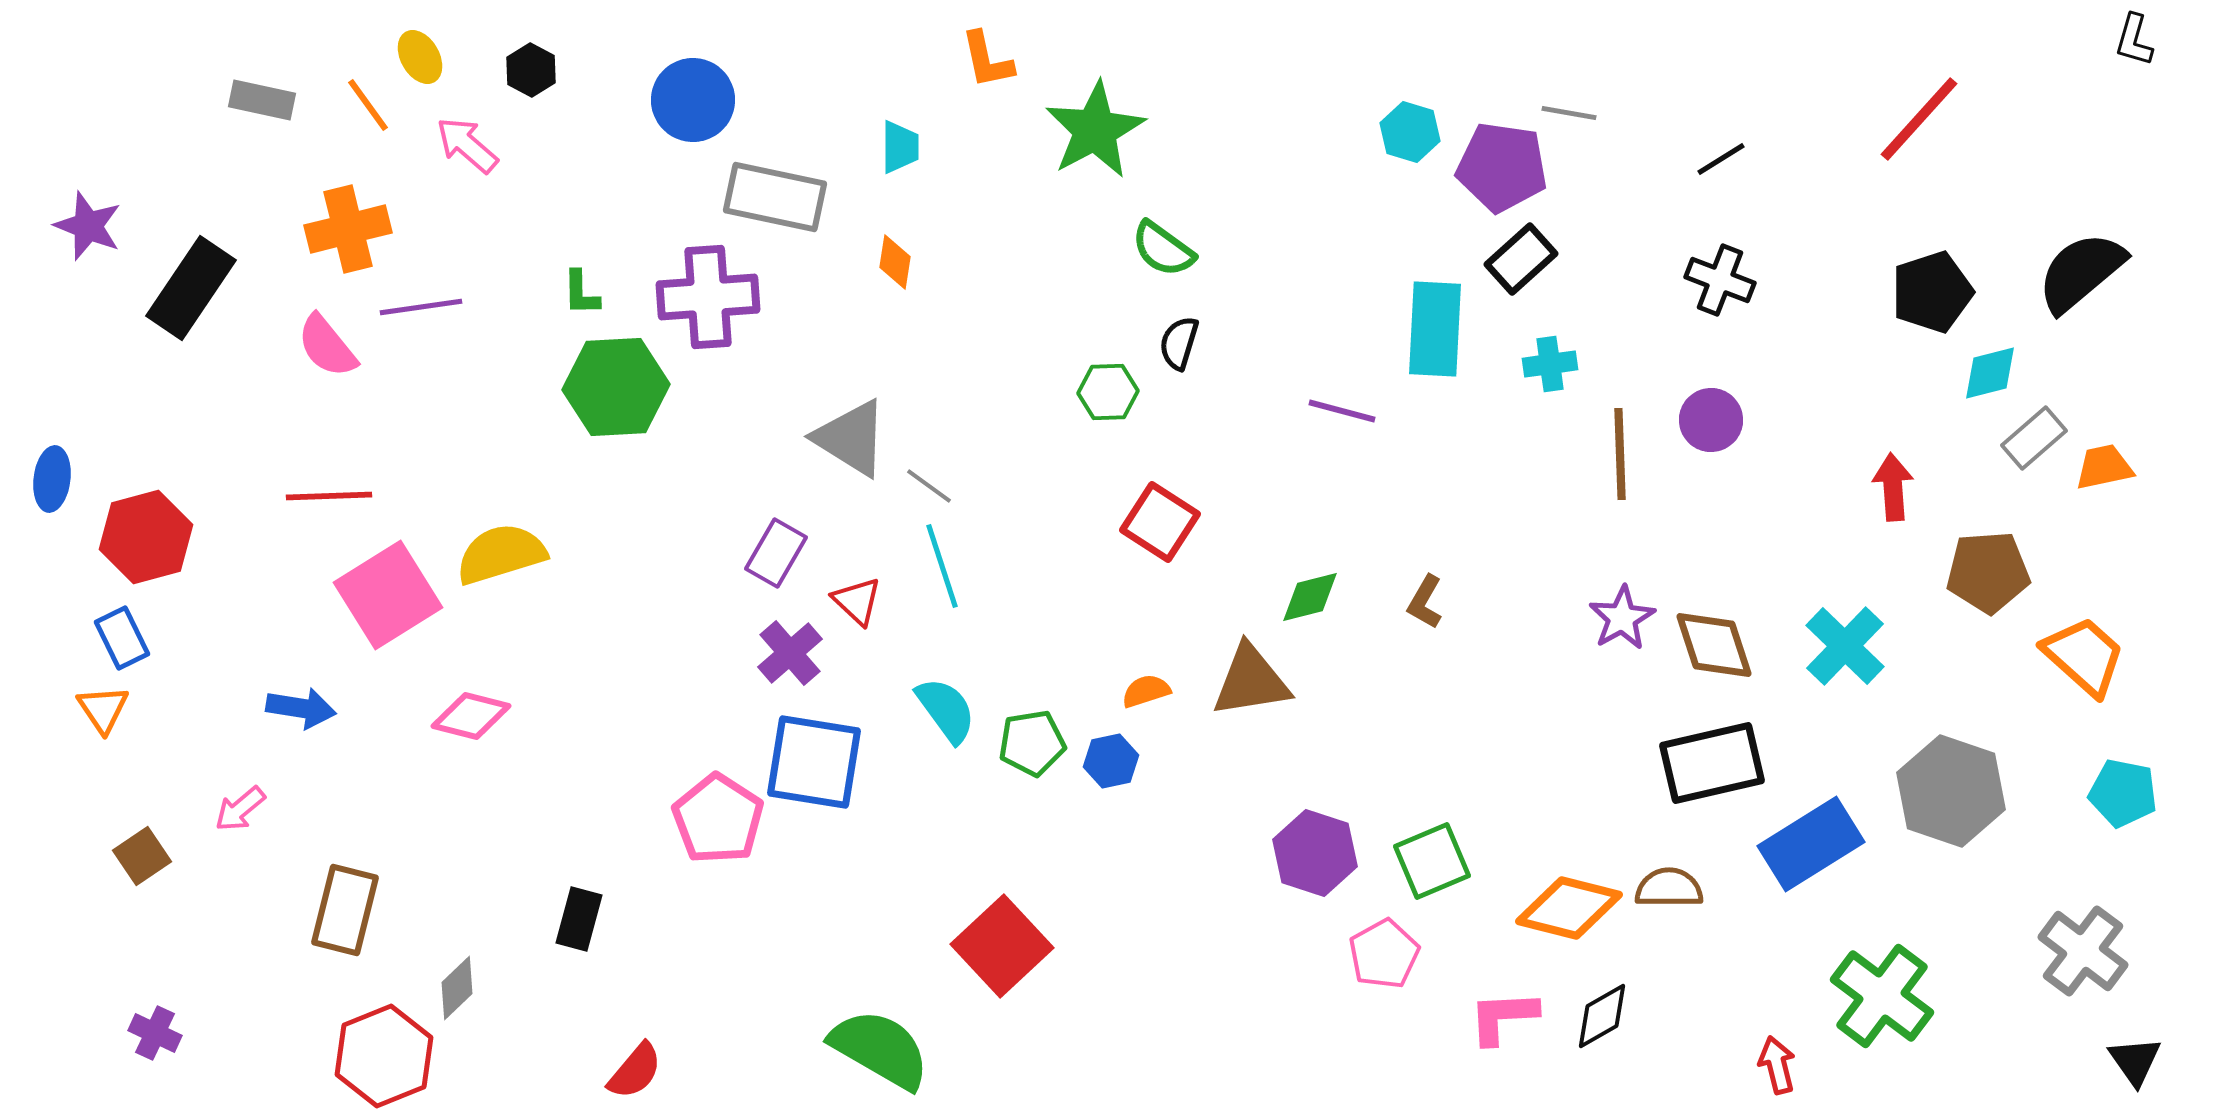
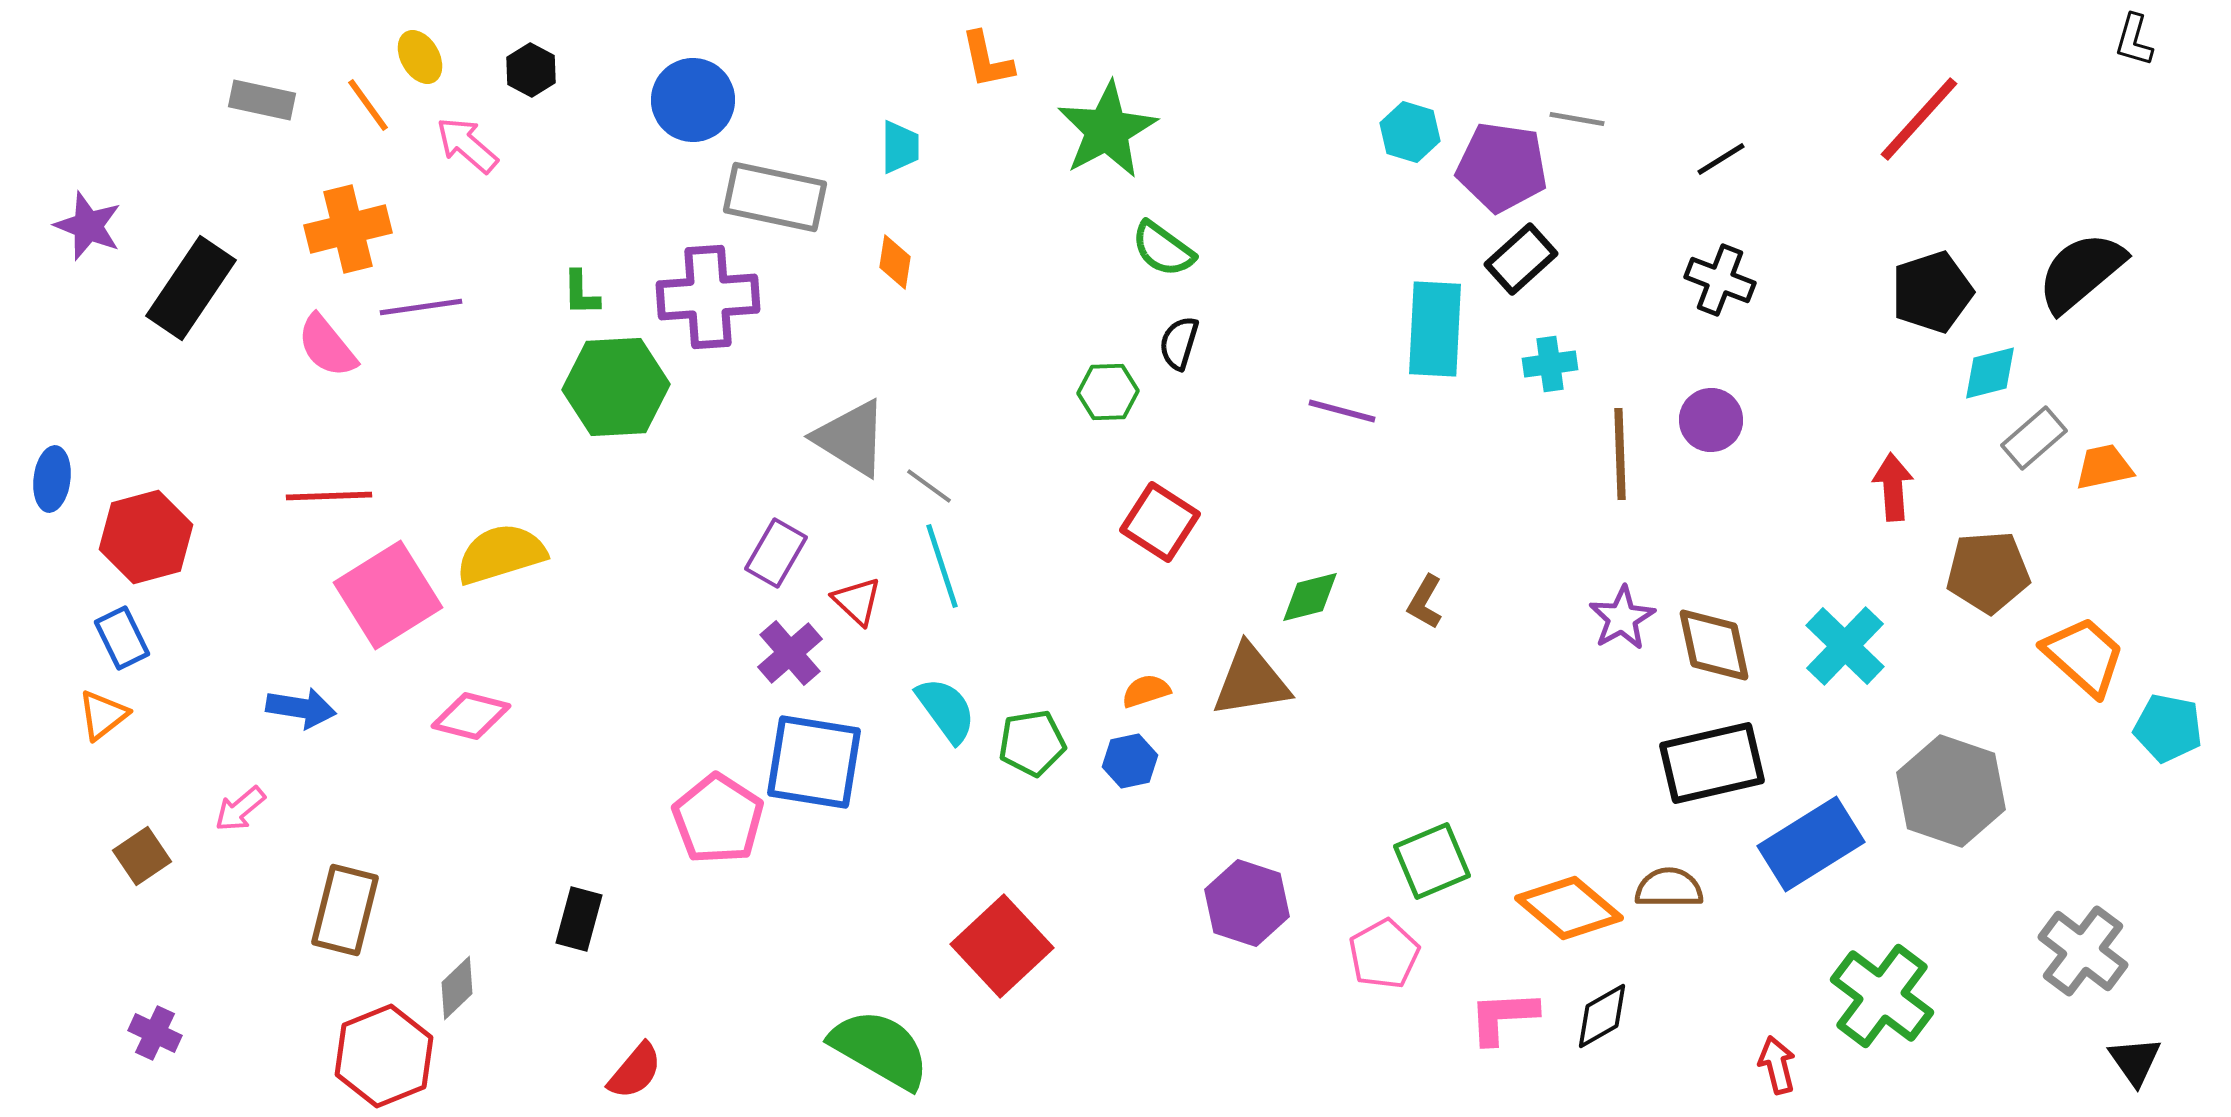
gray line at (1569, 113): moved 8 px right, 6 px down
green star at (1095, 130): moved 12 px right
brown diamond at (1714, 645): rotated 6 degrees clockwise
orange triangle at (103, 709): moved 6 px down; rotated 26 degrees clockwise
blue hexagon at (1111, 761): moved 19 px right
cyan pentagon at (2123, 793): moved 45 px right, 65 px up
purple hexagon at (1315, 853): moved 68 px left, 50 px down
orange diamond at (1569, 908): rotated 26 degrees clockwise
